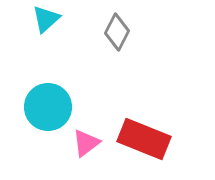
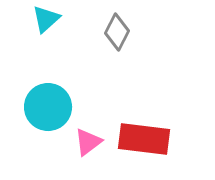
red rectangle: rotated 15 degrees counterclockwise
pink triangle: moved 2 px right, 1 px up
